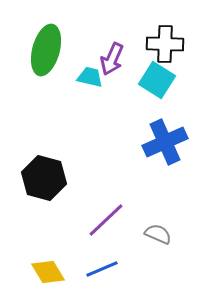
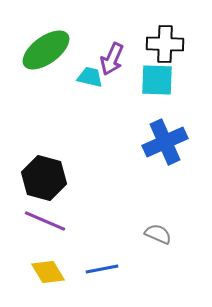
green ellipse: rotated 39 degrees clockwise
cyan square: rotated 30 degrees counterclockwise
purple line: moved 61 px left, 1 px down; rotated 66 degrees clockwise
blue line: rotated 12 degrees clockwise
